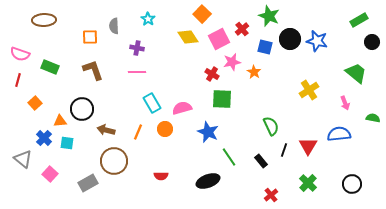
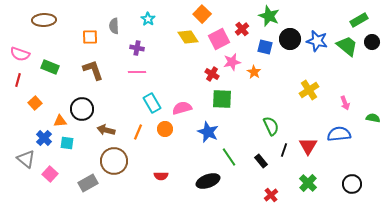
green trapezoid at (356, 73): moved 9 px left, 27 px up
gray triangle at (23, 159): moved 3 px right
